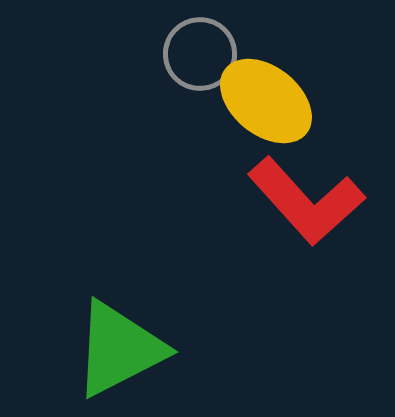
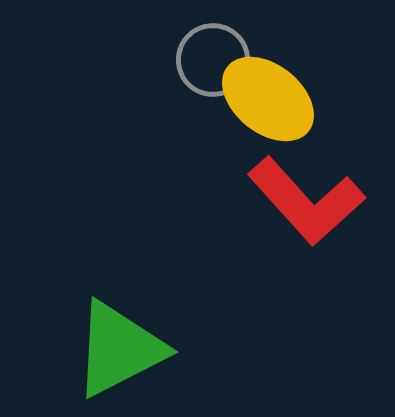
gray circle: moved 13 px right, 6 px down
yellow ellipse: moved 2 px right, 2 px up
